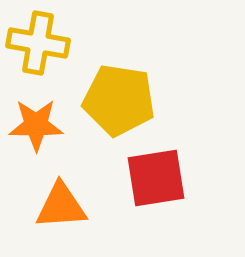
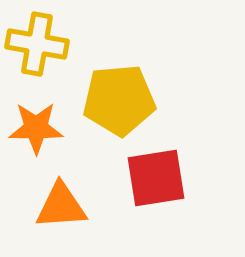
yellow cross: moved 1 px left, 1 px down
yellow pentagon: rotated 14 degrees counterclockwise
orange star: moved 3 px down
